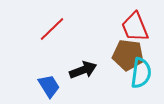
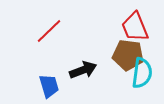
red line: moved 3 px left, 2 px down
cyan semicircle: moved 1 px right
blue trapezoid: rotated 15 degrees clockwise
